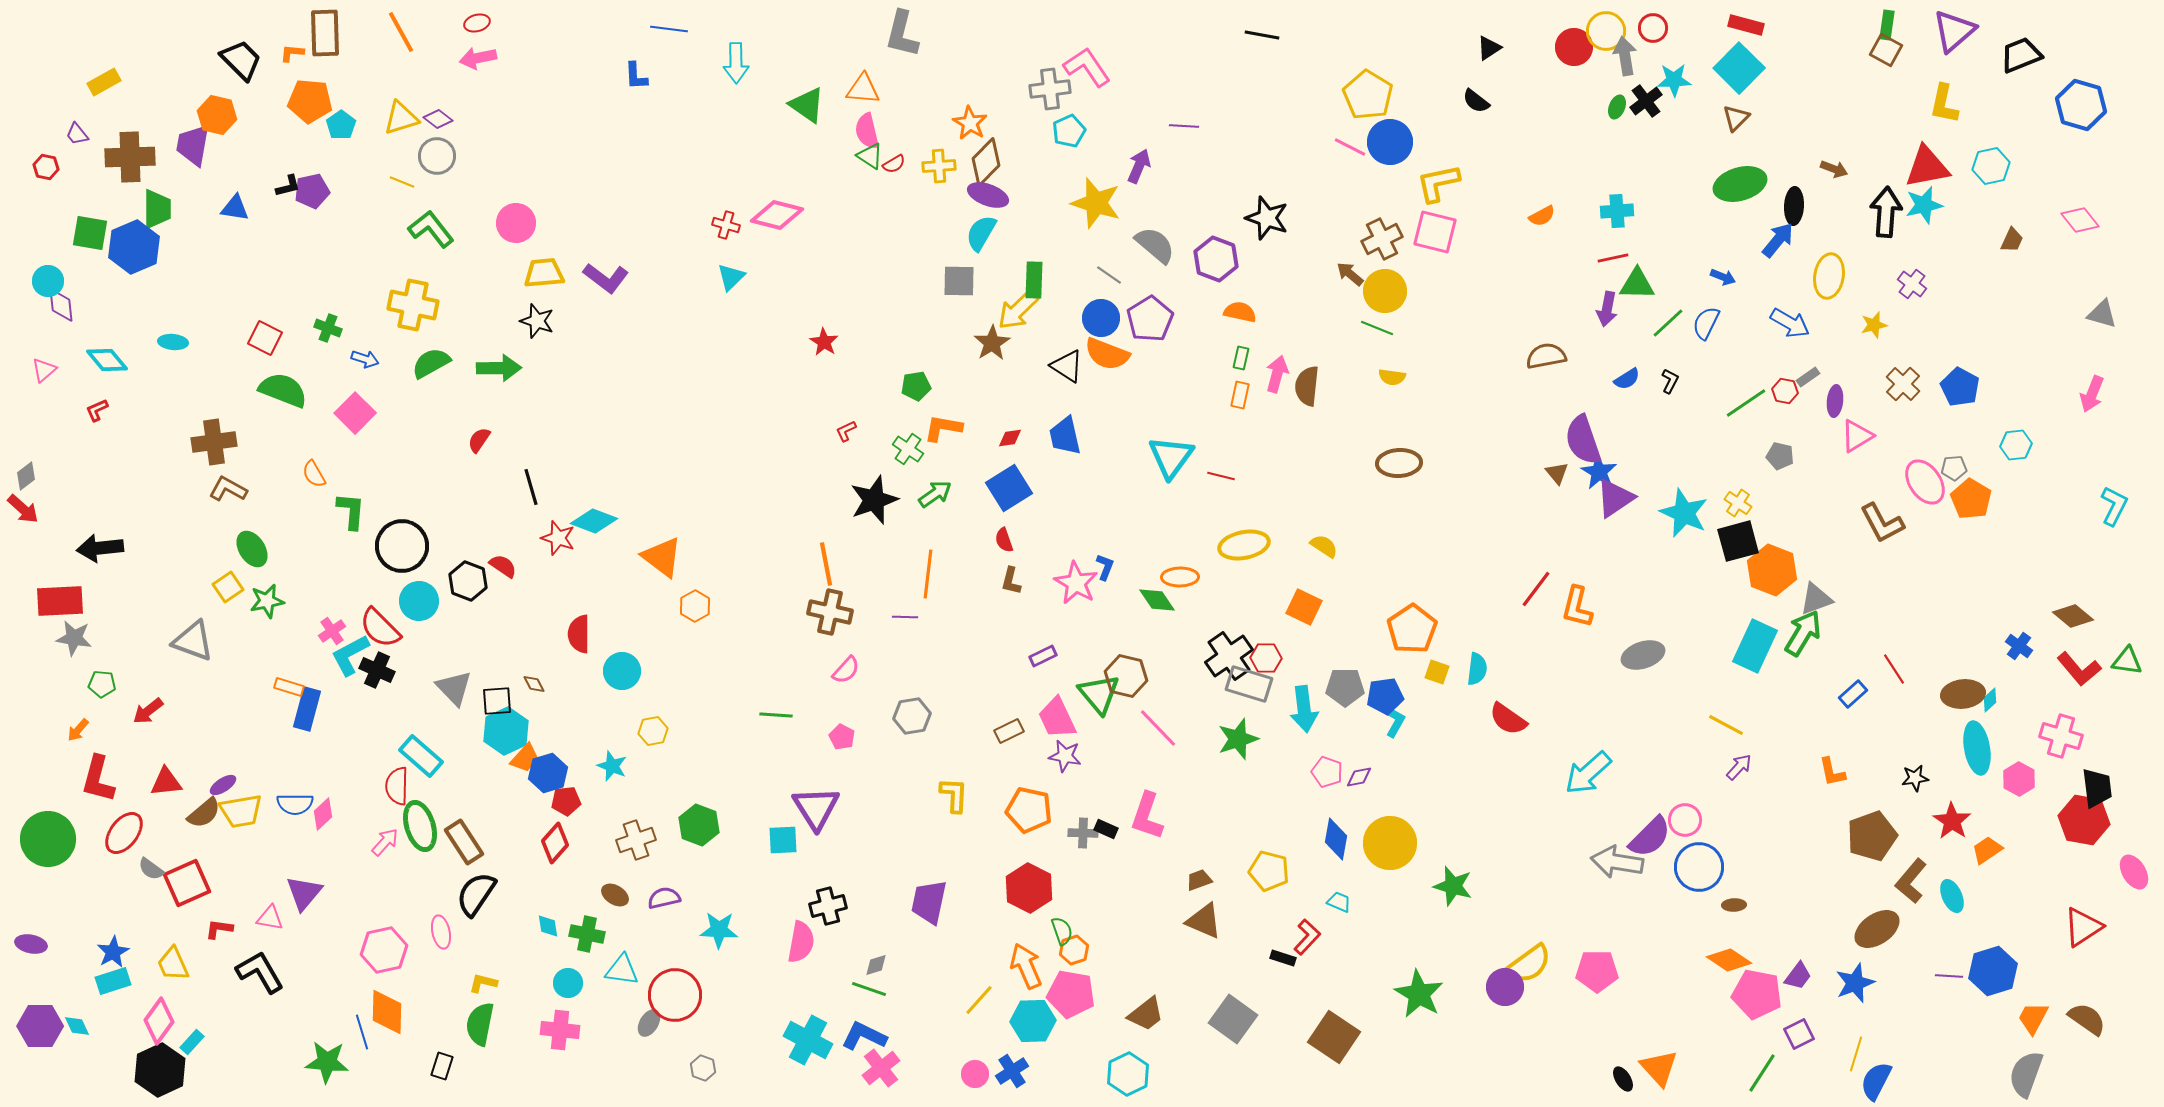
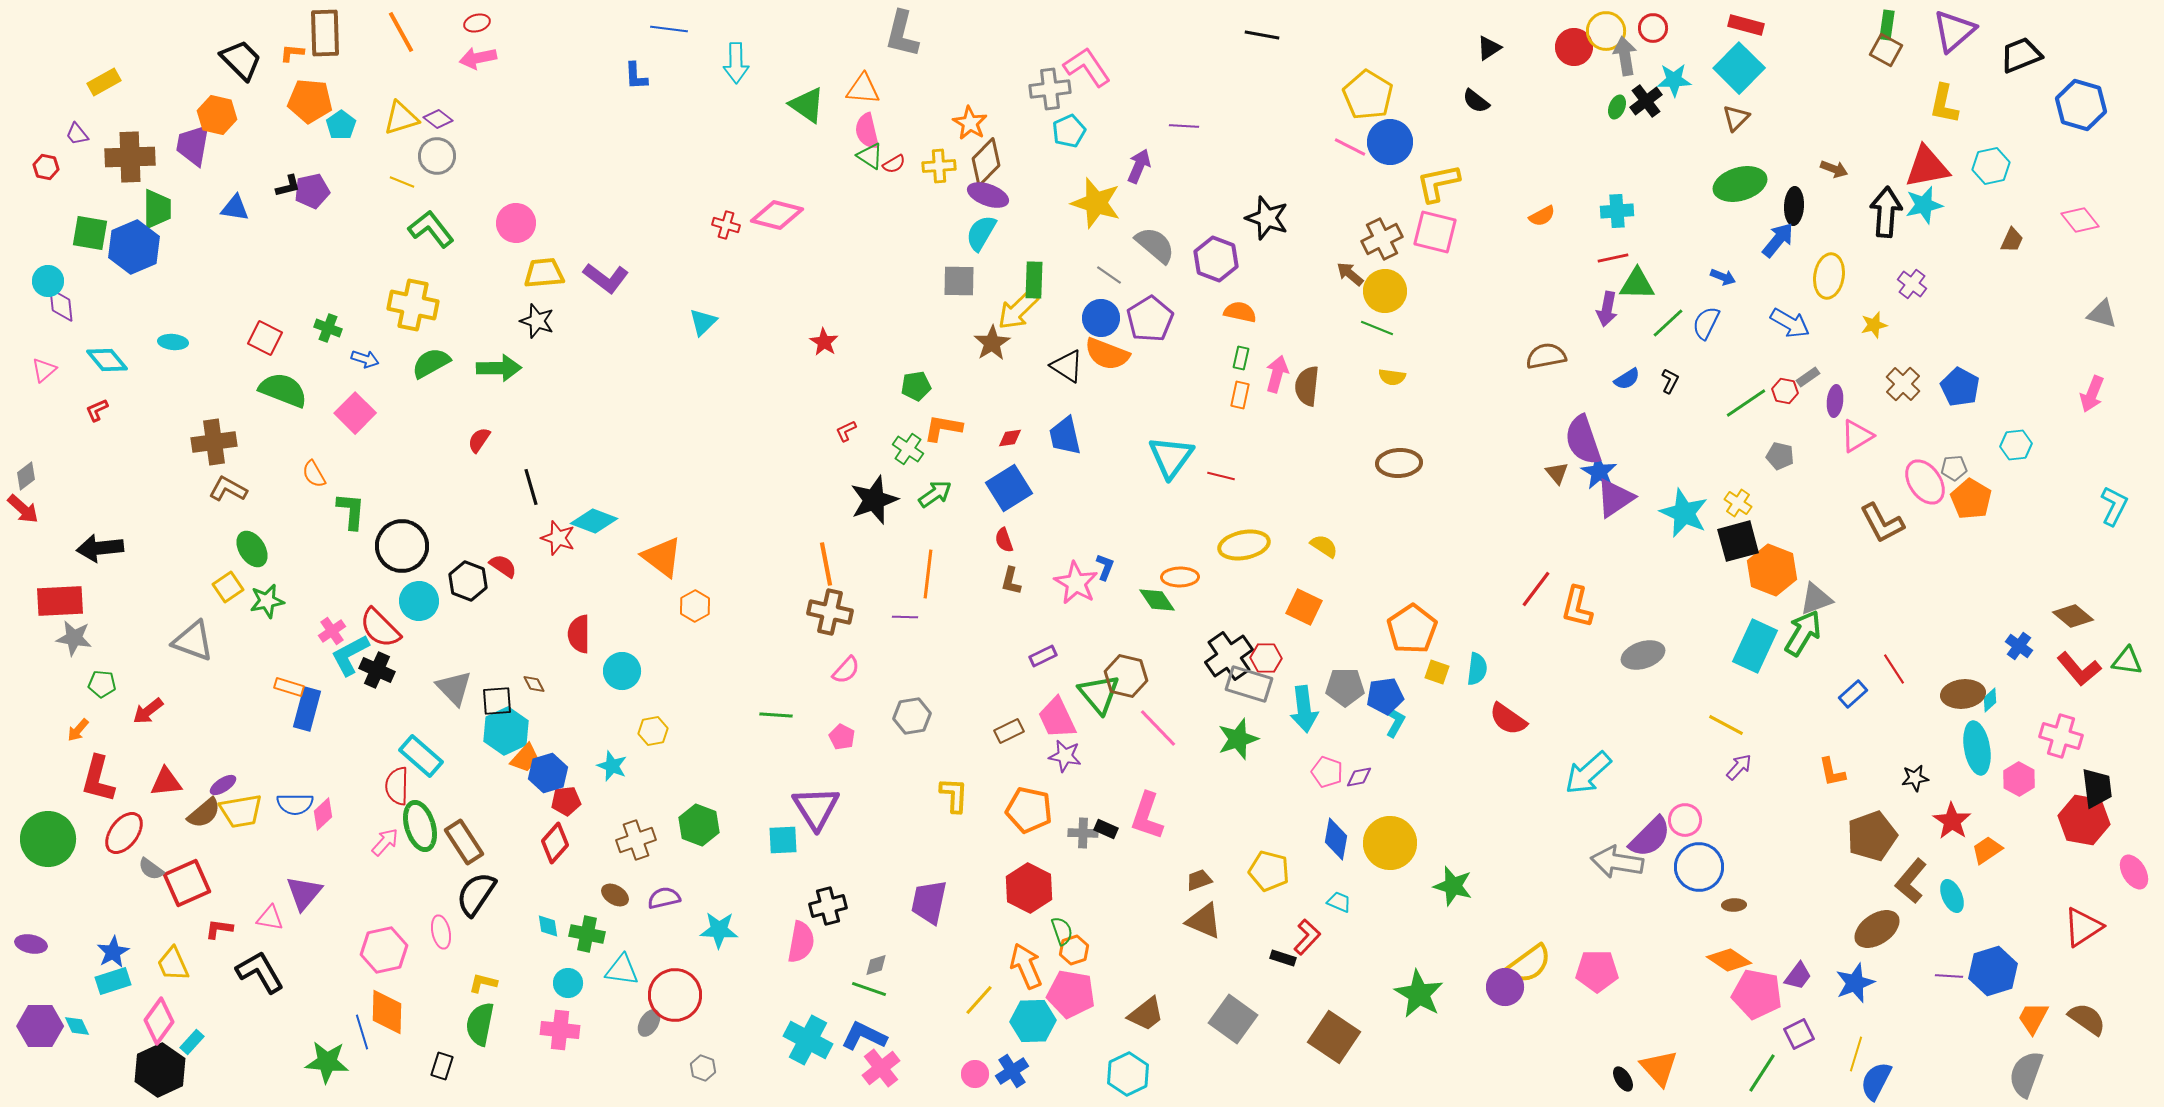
cyan triangle at (731, 277): moved 28 px left, 45 px down
